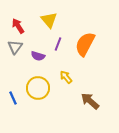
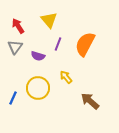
blue line: rotated 48 degrees clockwise
